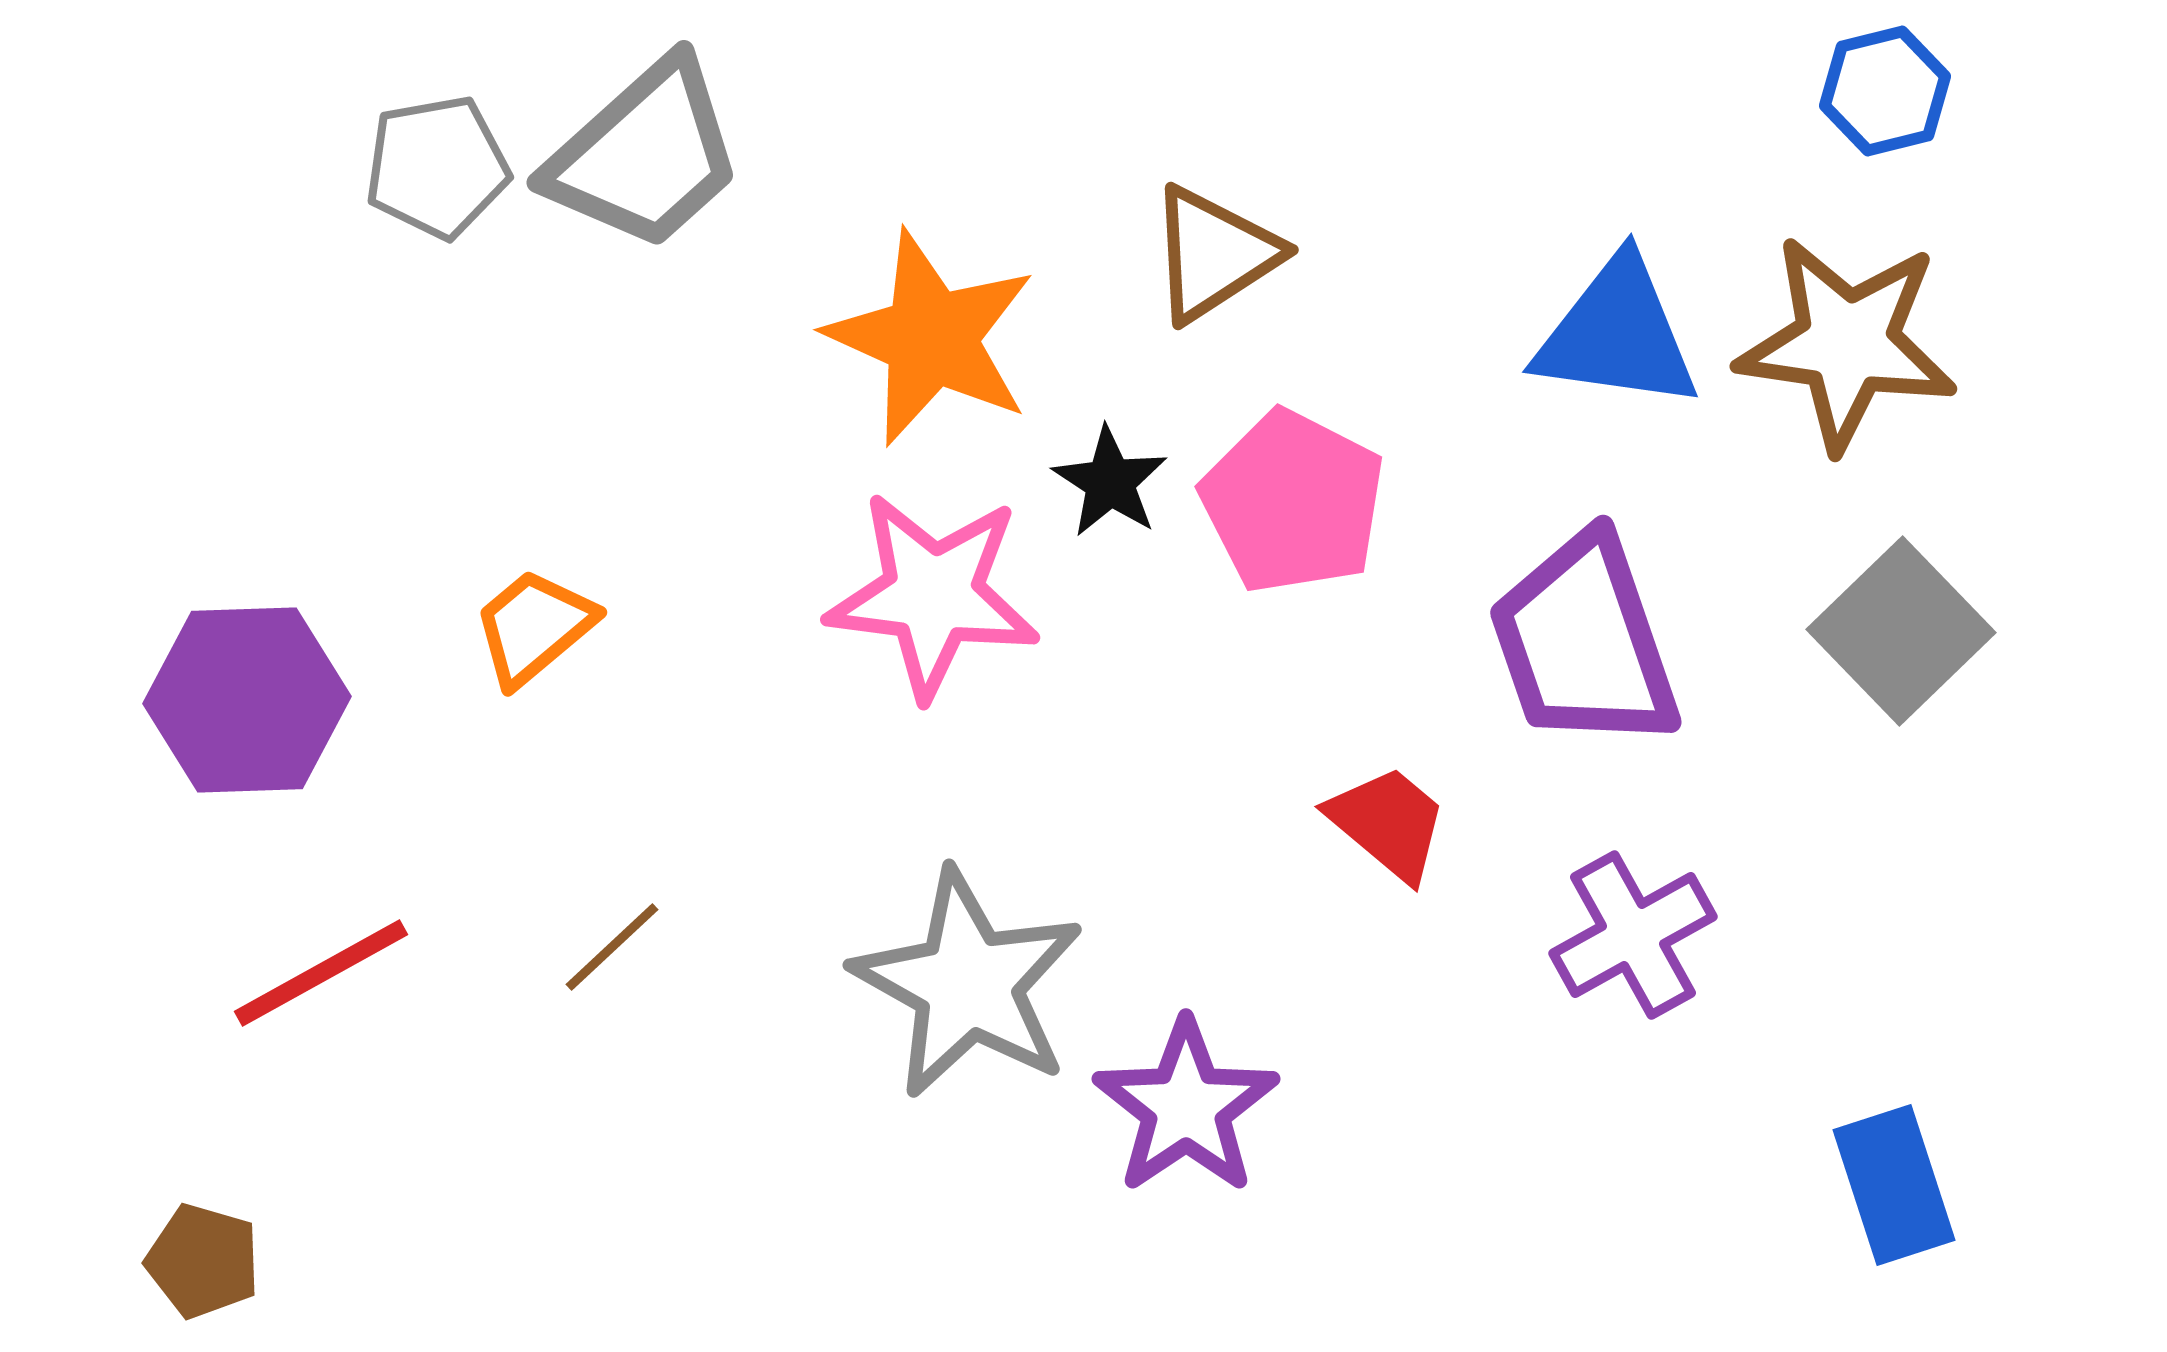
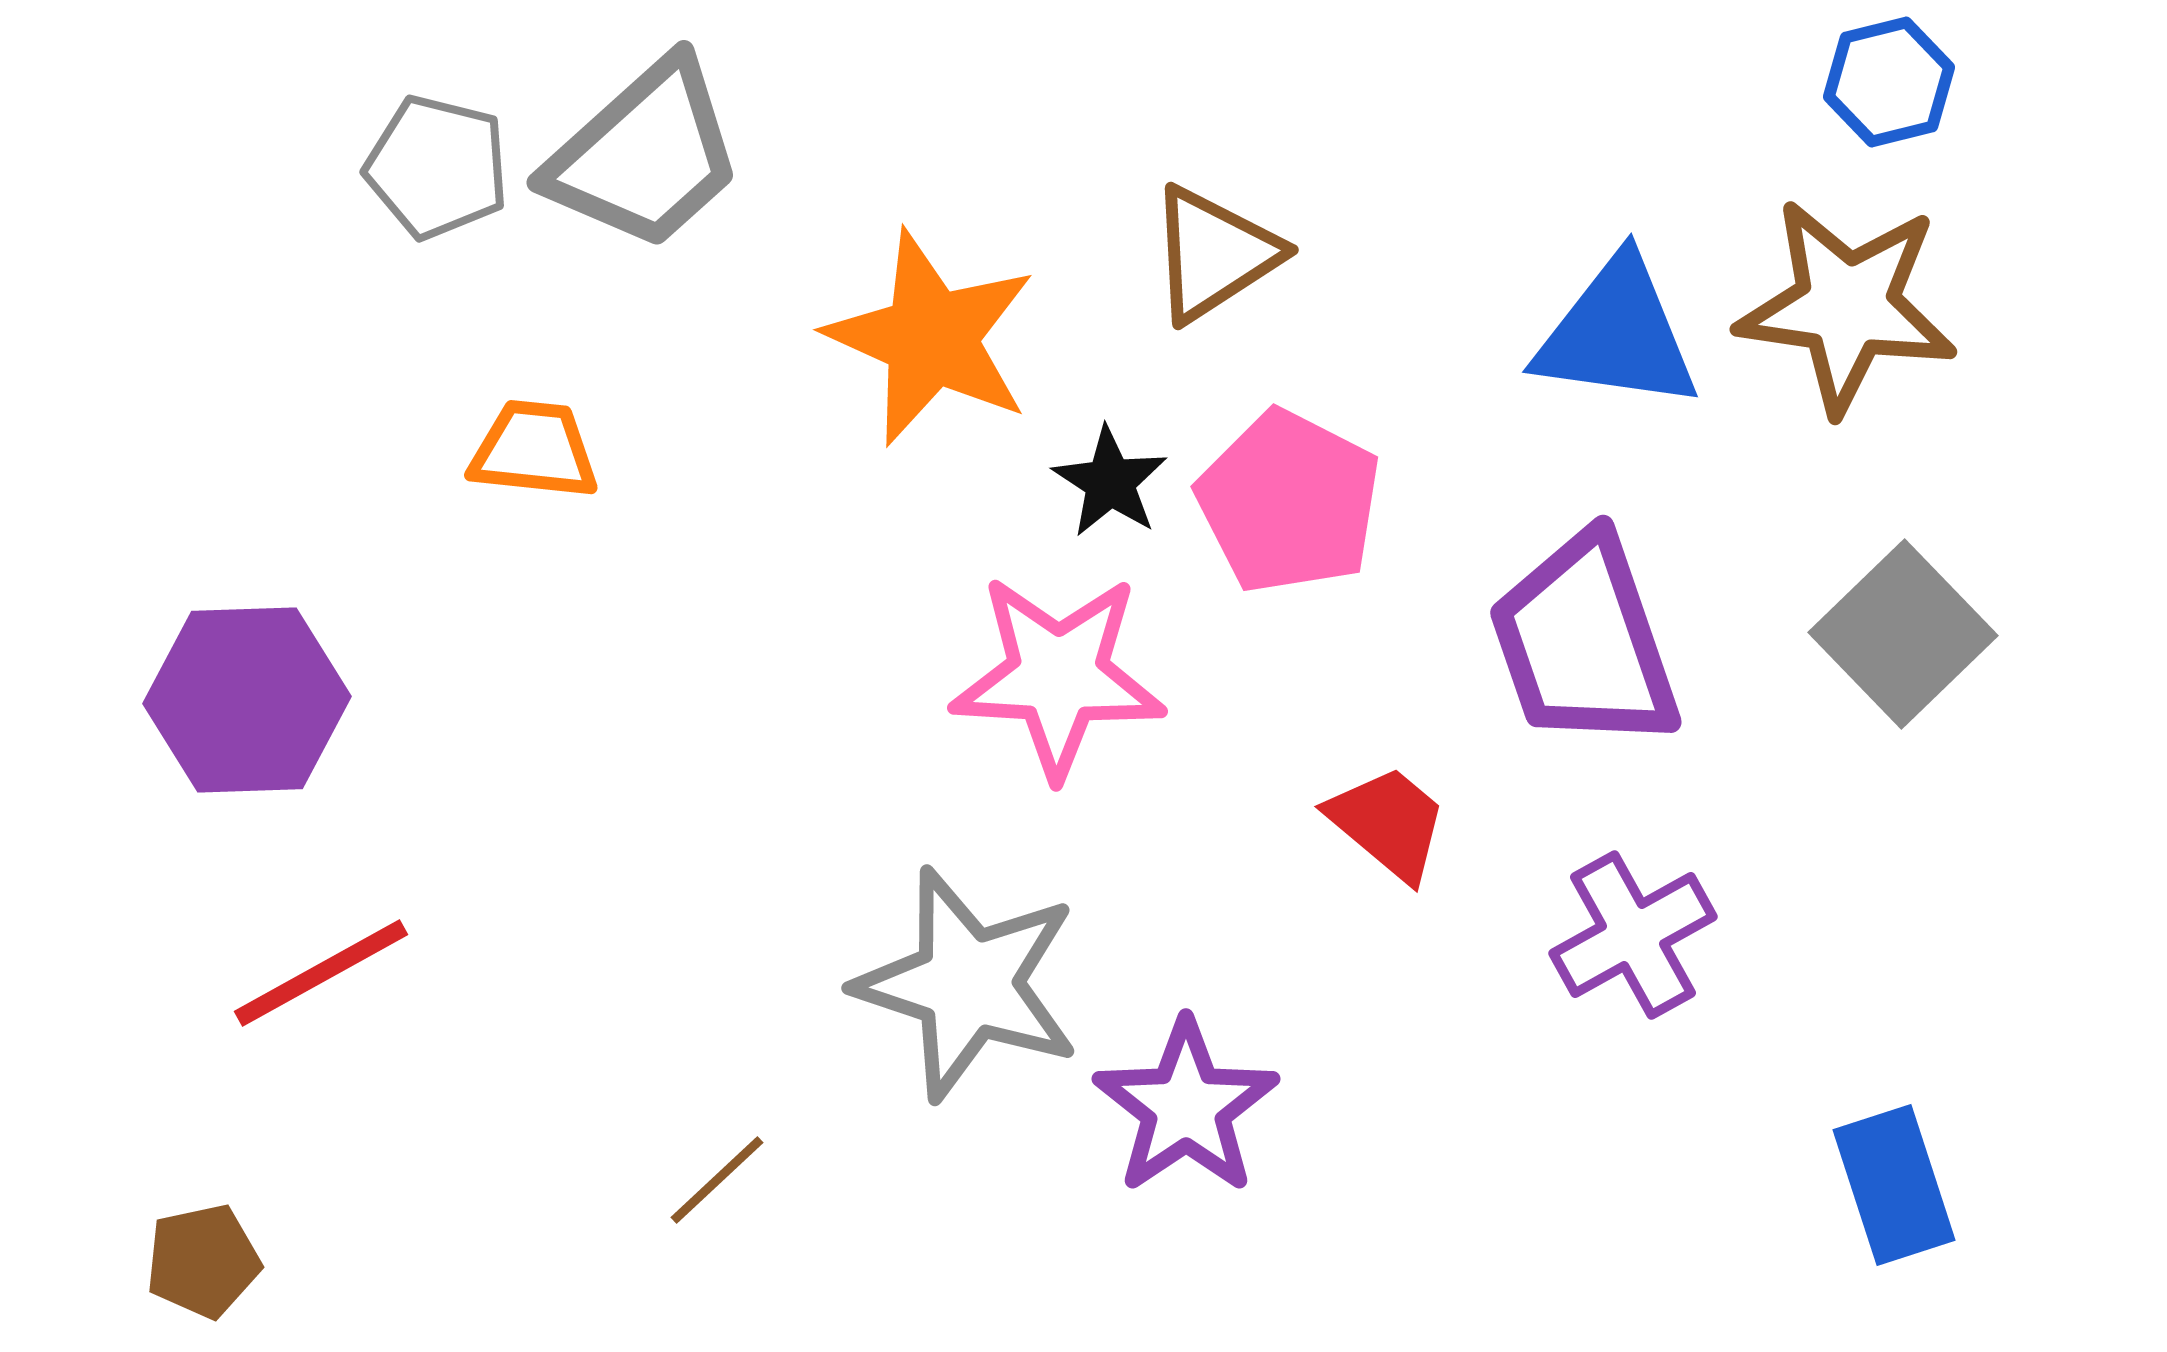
blue hexagon: moved 4 px right, 9 px up
gray pentagon: rotated 24 degrees clockwise
brown star: moved 37 px up
pink pentagon: moved 4 px left
pink star: moved 125 px right, 81 px down; rotated 4 degrees counterclockwise
orange trapezoid: moved 177 px up; rotated 46 degrees clockwise
gray square: moved 2 px right, 3 px down
brown line: moved 105 px right, 233 px down
gray star: rotated 11 degrees counterclockwise
brown pentagon: rotated 28 degrees counterclockwise
